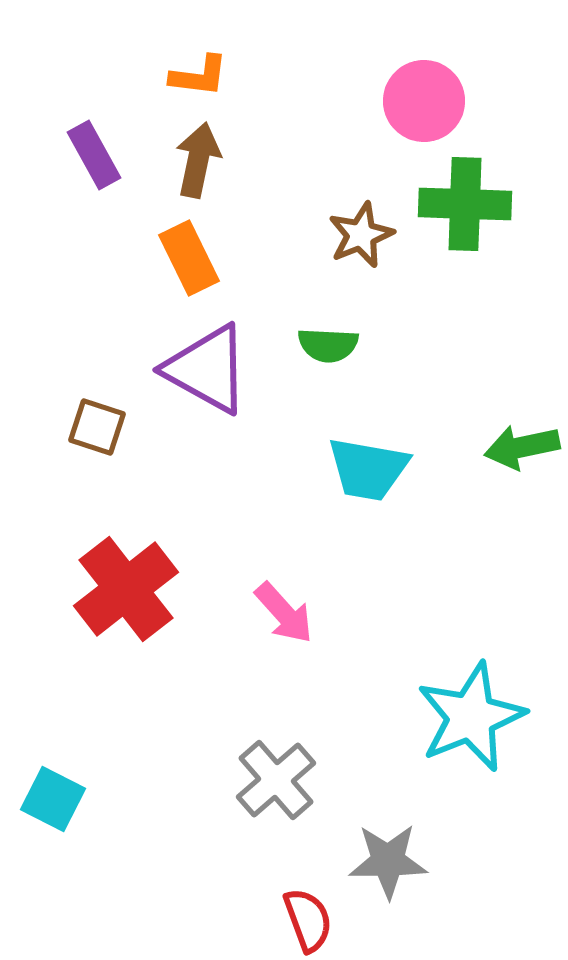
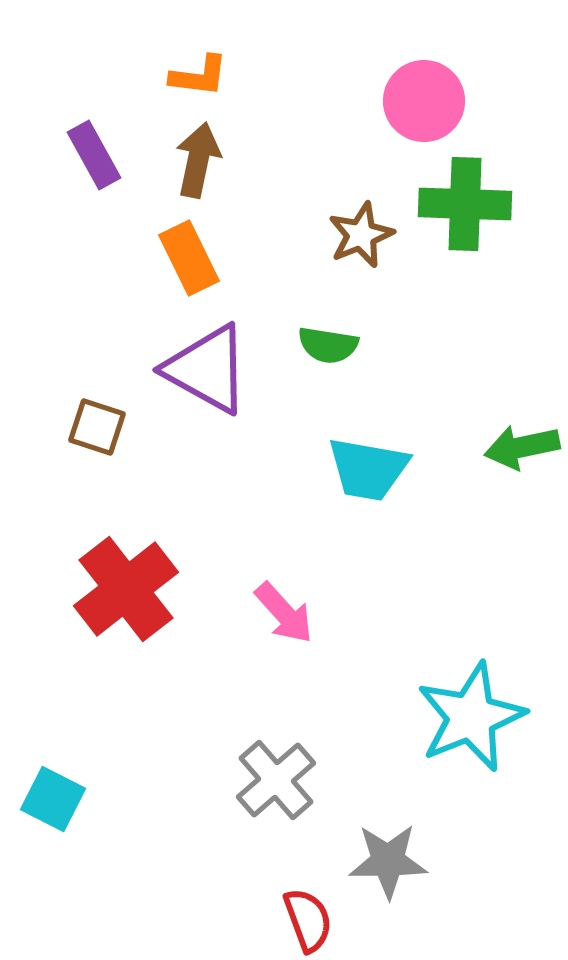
green semicircle: rotated 6 degrees clockwise
